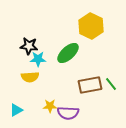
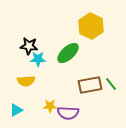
yellow semicircle: moved 4 px left, 4 px down
